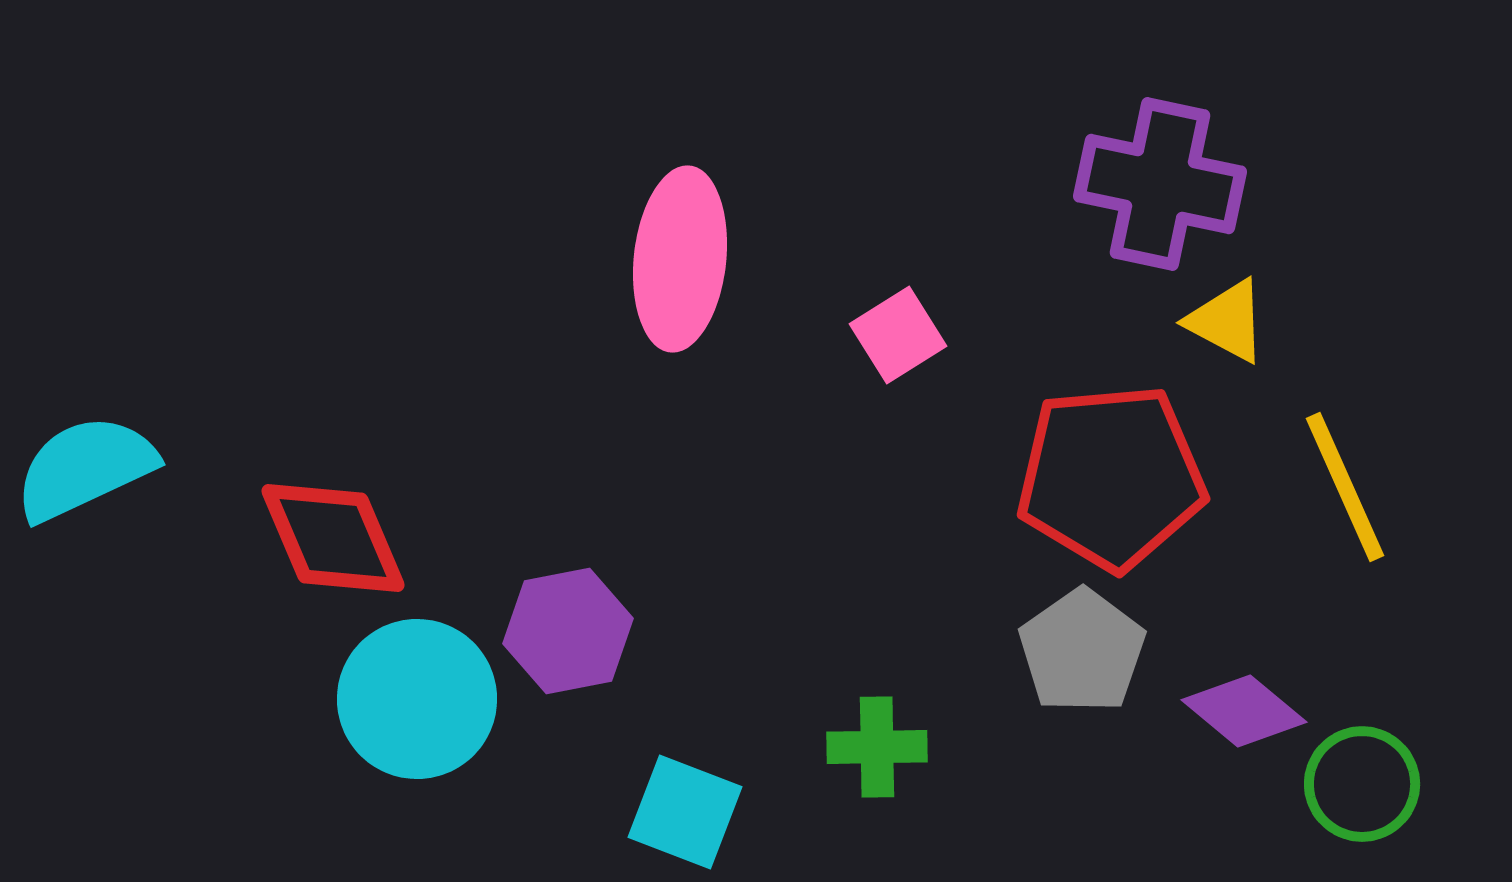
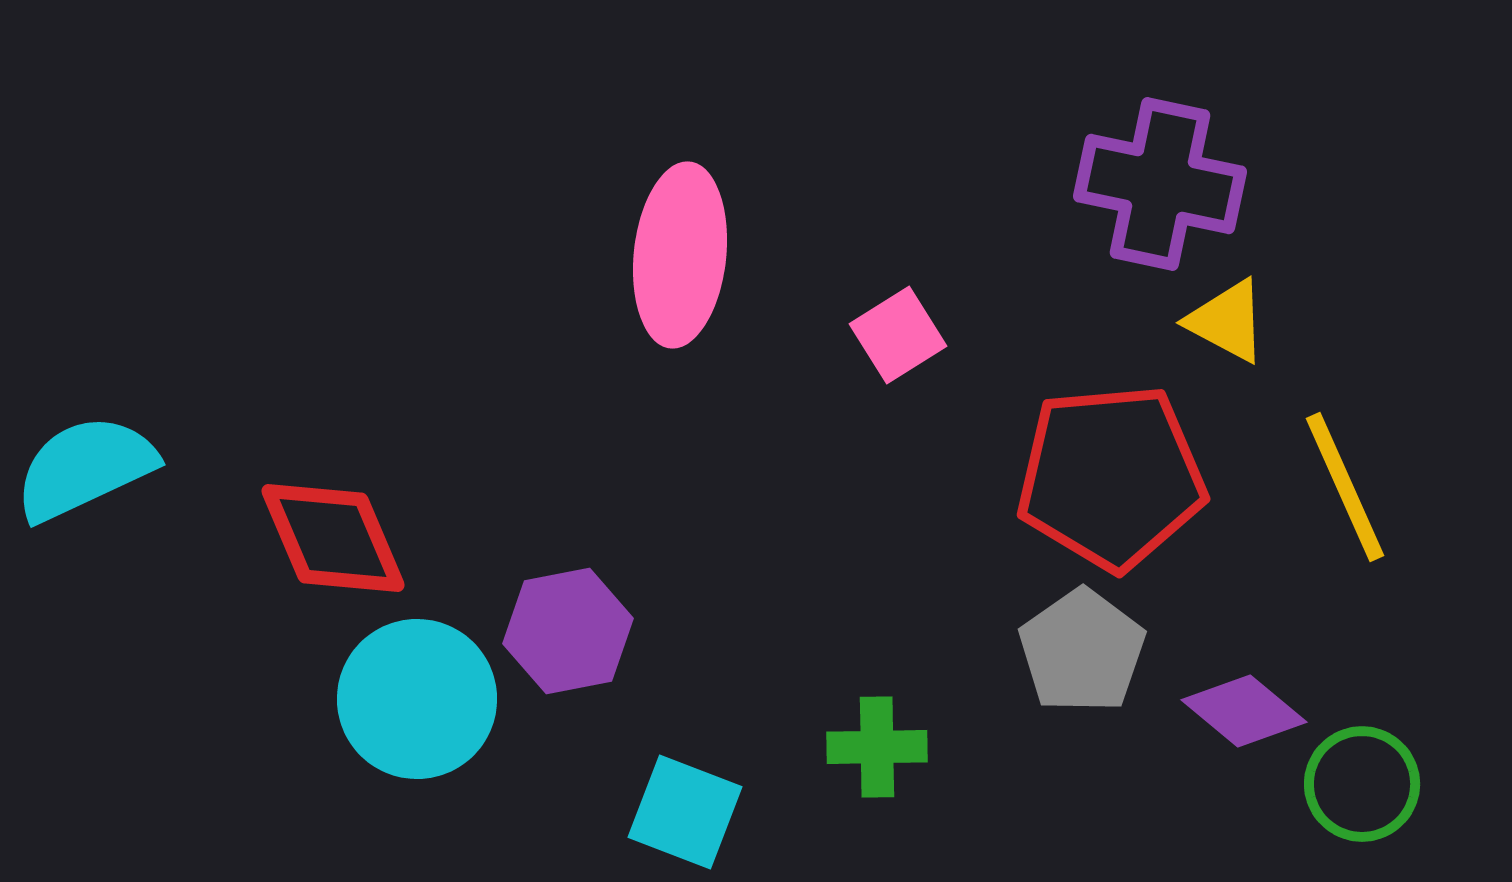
pink ellipse: moved 4 px up
